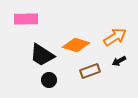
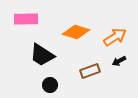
orange diamond: moved 13 px up
black circle: moved 1 px right, 5 px down
